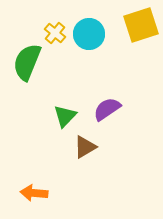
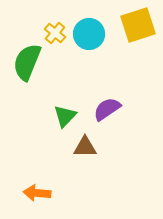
yellow square: moved 3 px left
brown triangle: rotated 30 degrees clockwise
orange arrow: moved 3 px right
